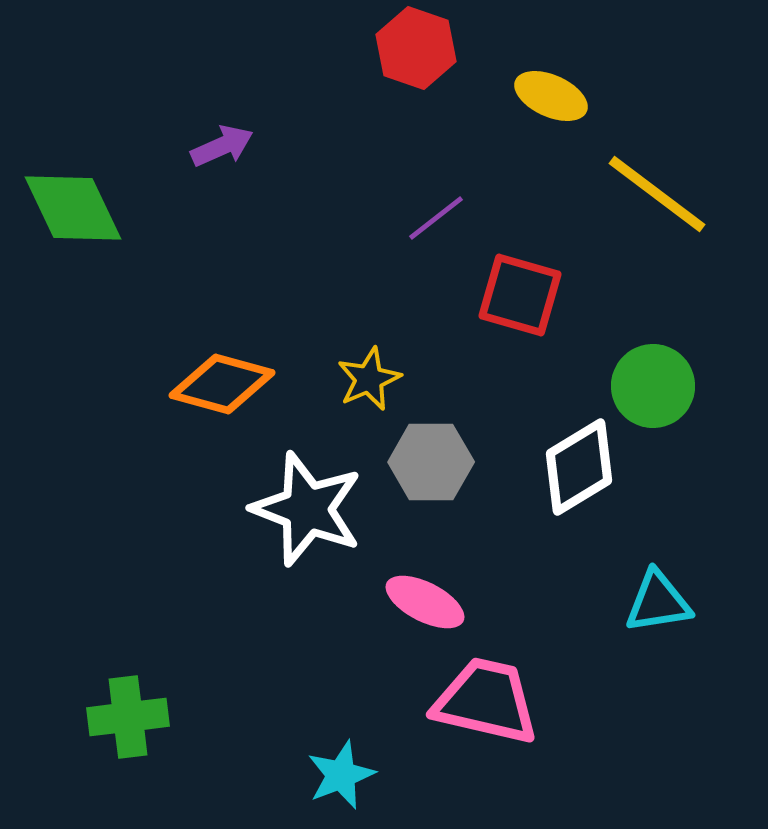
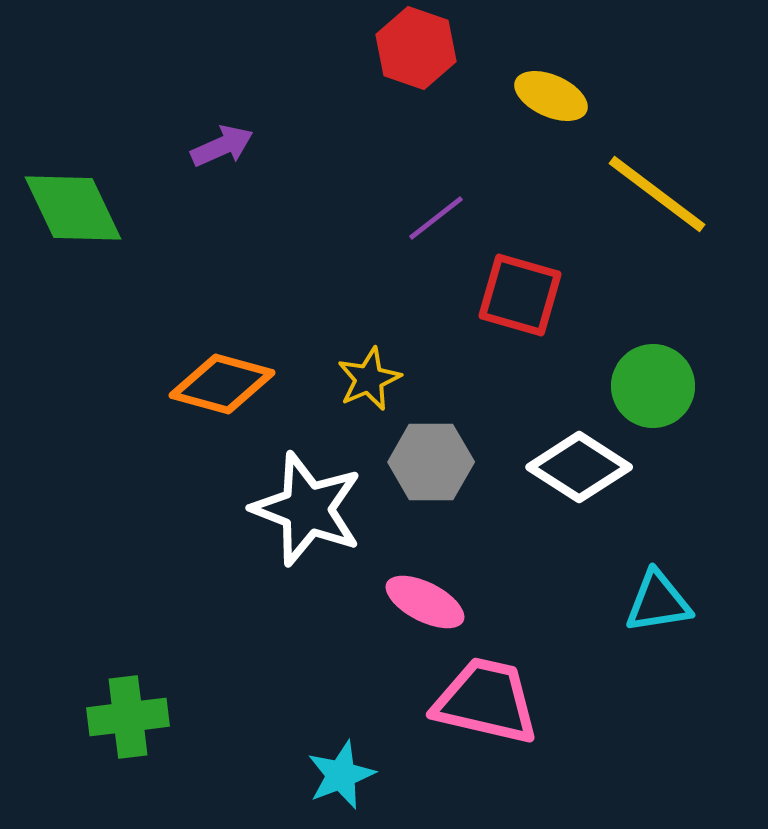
white diamond: rotated 64 degrees clockwise
